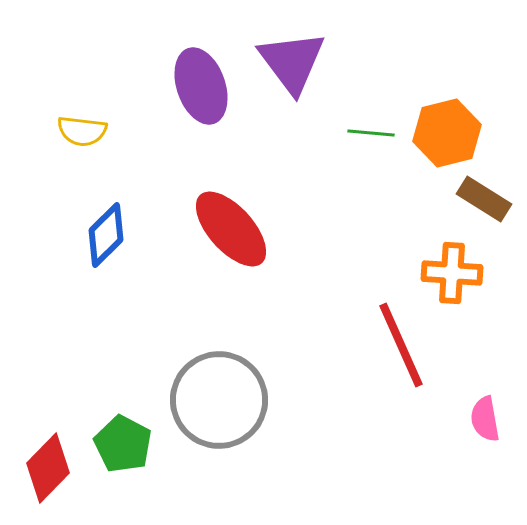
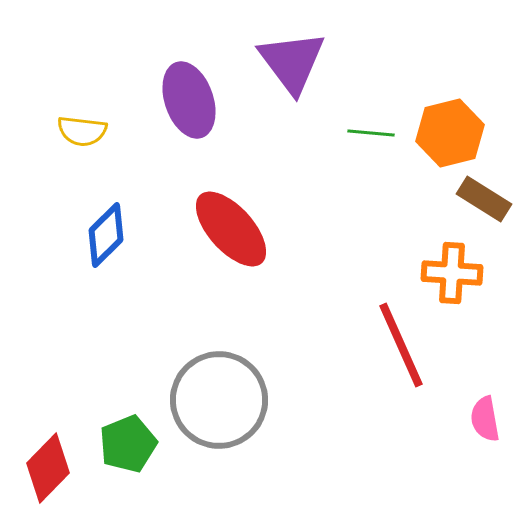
purple ellipse: moved 12 px left, 14 px down
orange hexagon: moved 3 px right
green pentagon: moved 5 px right; rotated 22 degrees clockwise
